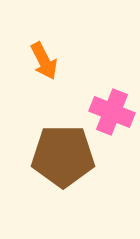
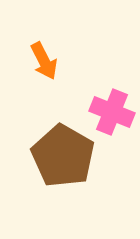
brown pentagon: rotated 30 degrees clockwise
